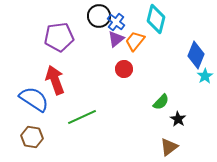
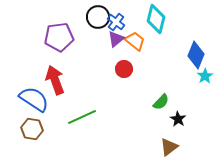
black circle: moved 1 px left, 1 px down
orange trapezoid: rotated 90 degrees clockwise
brown hexagon: moved 8 px up
